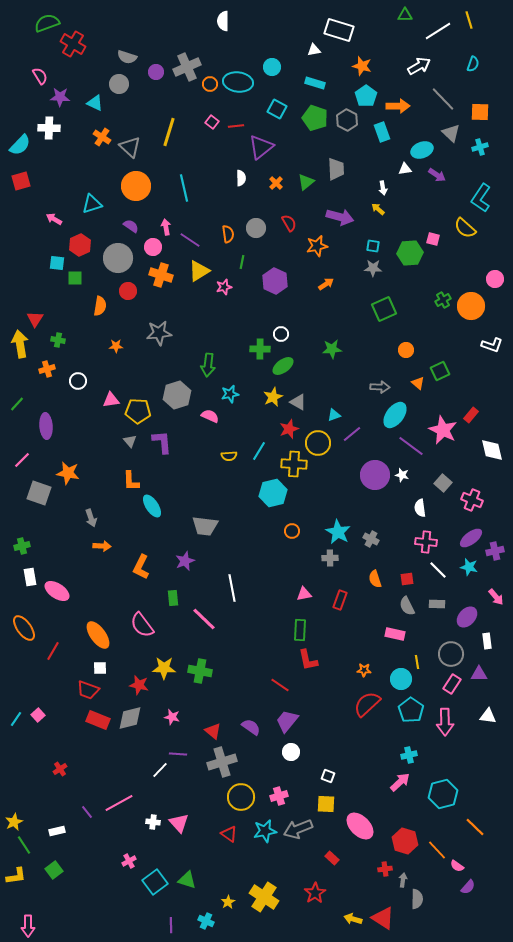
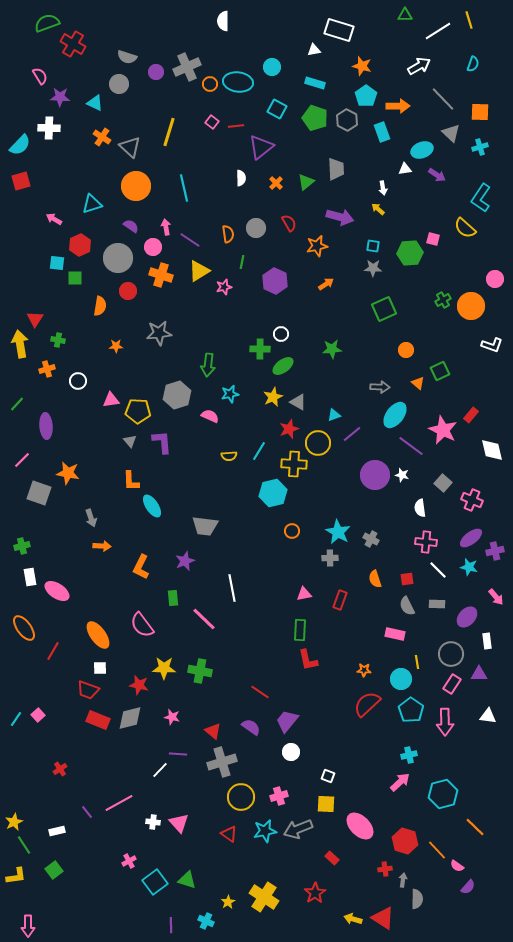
red line at (280, 685): moved 20 px left, 7 px down
